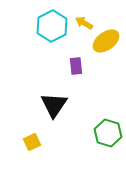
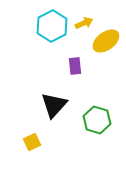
yellow arrow: rotated 126 degrees clockwise
purple rectangle: moved 1 px left
black triangle: rotated 8 degrees clockwise
green hexagon: moved 11 px left, 13 px up
